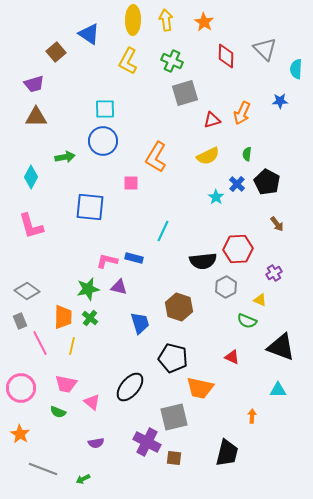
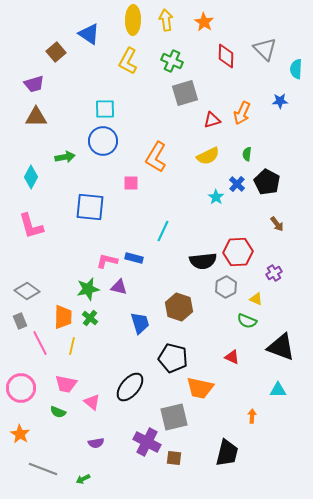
red hexagon at (238, 249): moved 3 px down
yellow triangle at (260, 300): moved 4 px left, 1 px up
